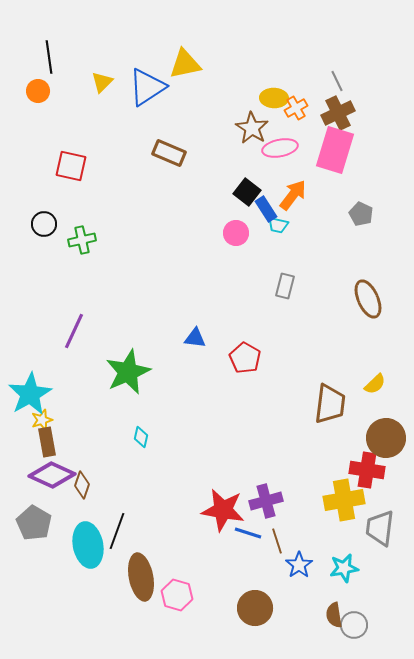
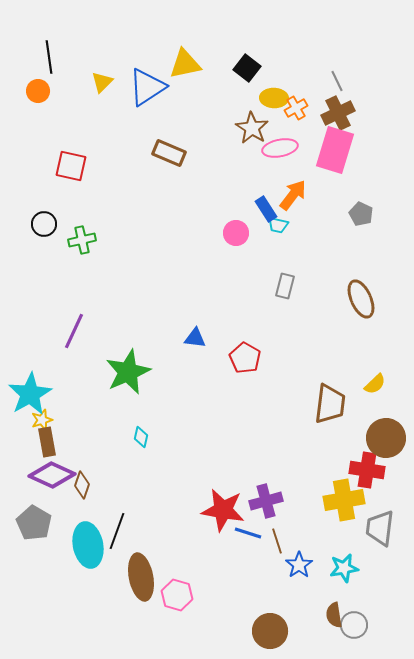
black square at (247, 192): moved 124 px up
brown ellipse at (368, 299): moved 7 px left
brown circle at (255, 608): moved 15 px right, 23 px down
